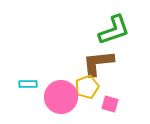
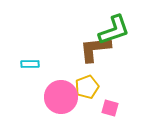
brown L-shape: moved 3 px left, 14 px up
cyan rectangle: moved 2 px right, 20 px up
pink square: moved 4 px down
